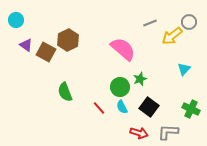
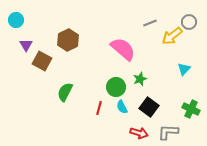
purple triangle: rotated 24 degrees clockwise
brown square: moved 4 px left, 9 px down
green circle: moved 4 px left
green semicircle: rotated 48 degrees clockwise
red line: rotated 56 degrees clockwise
